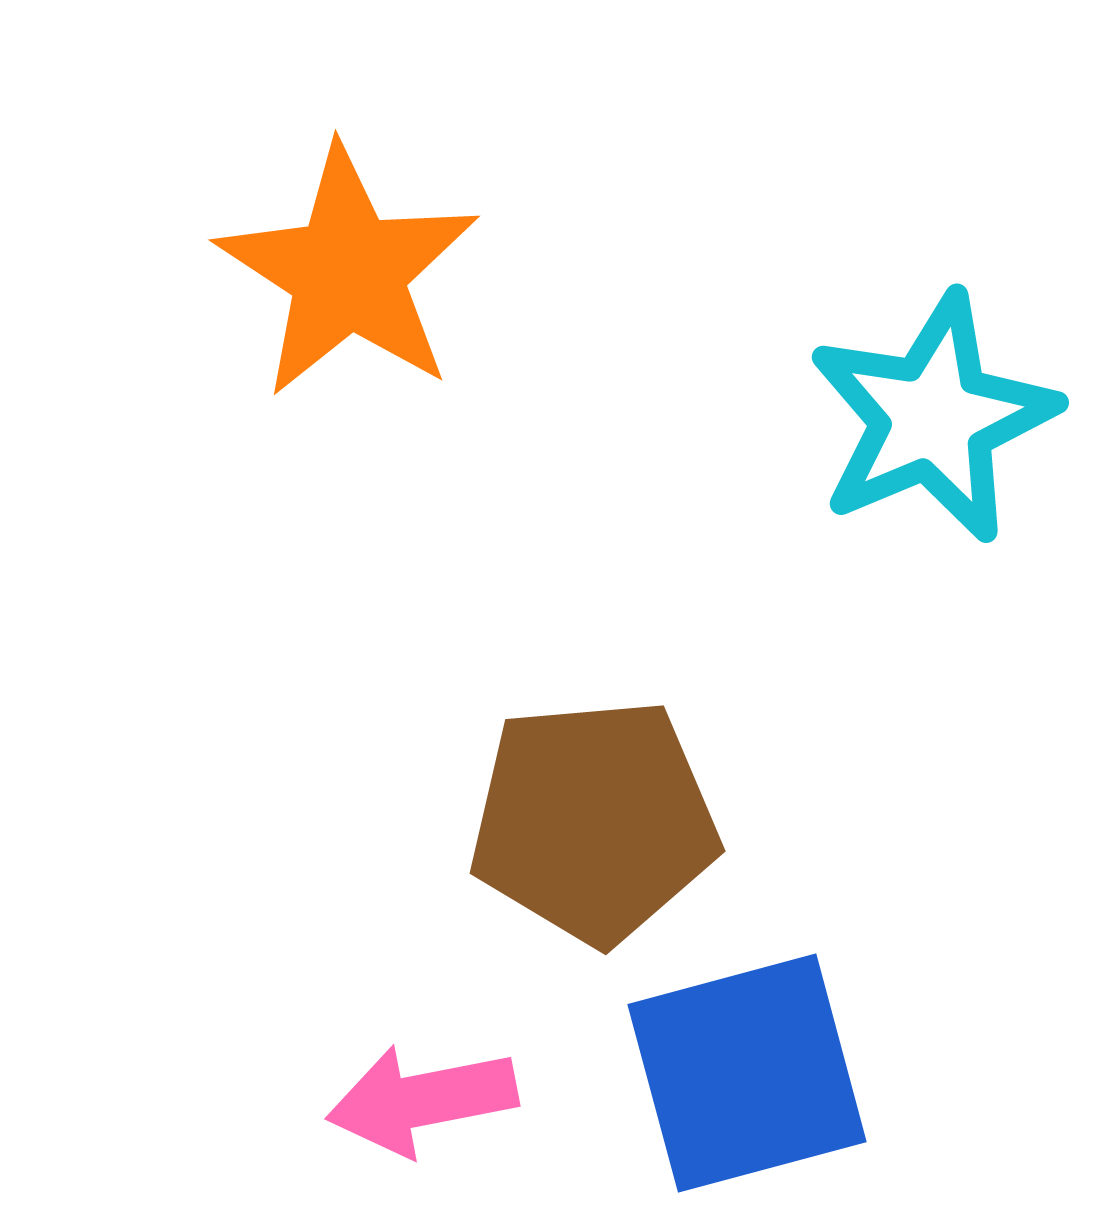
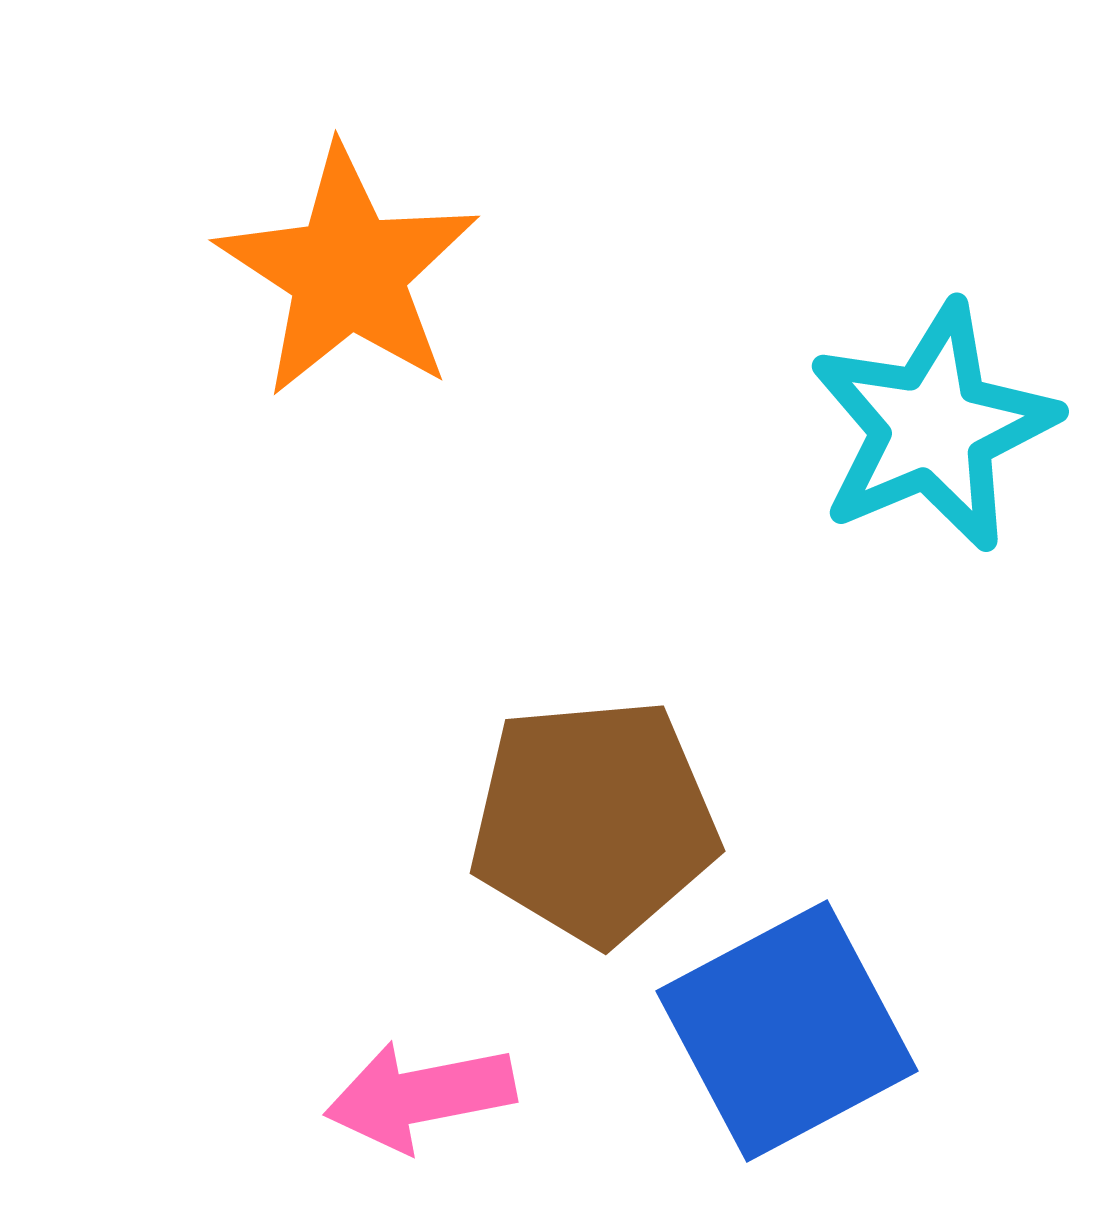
cyan star: moved 9 px down
blue square: moved 40 px right, 42 px up; rotated 13 degrees counterclockwise
pink arrow: moved 2 px left, 4 px up
